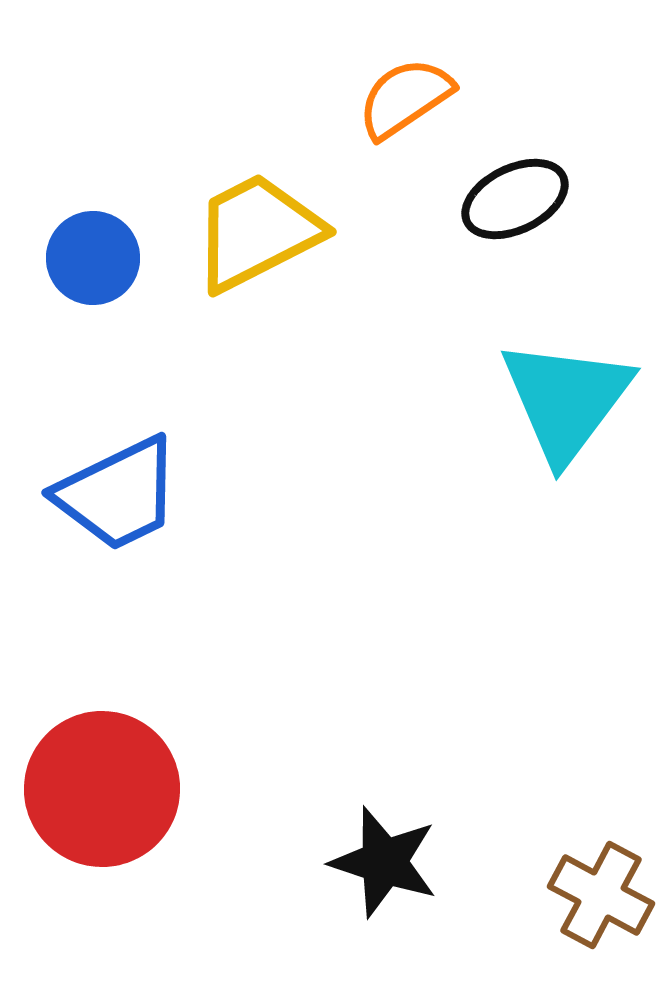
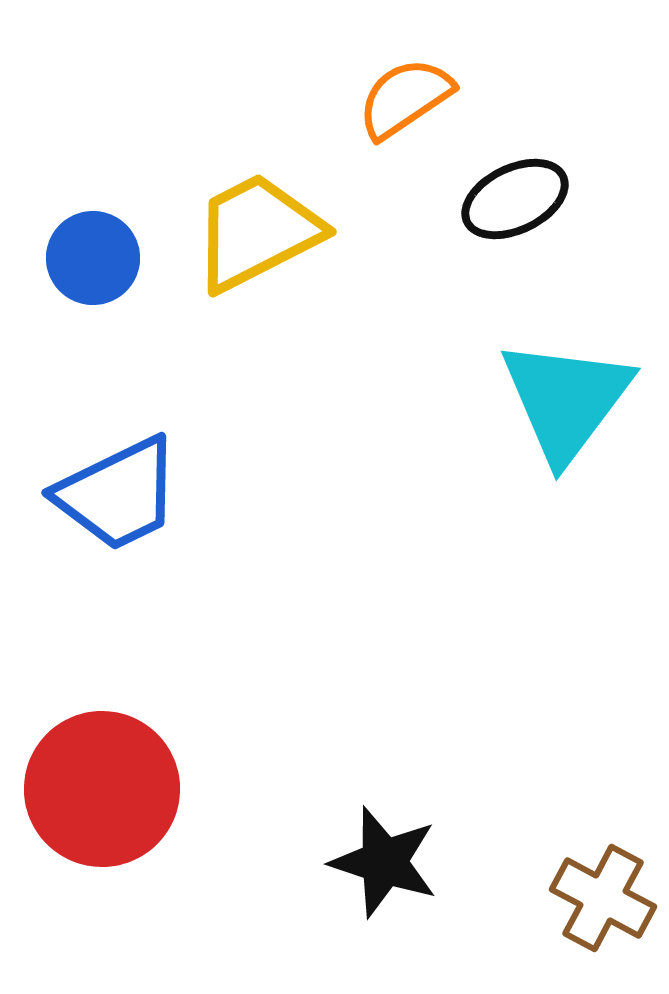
brown cross: moved 2 px right, 3 px down
